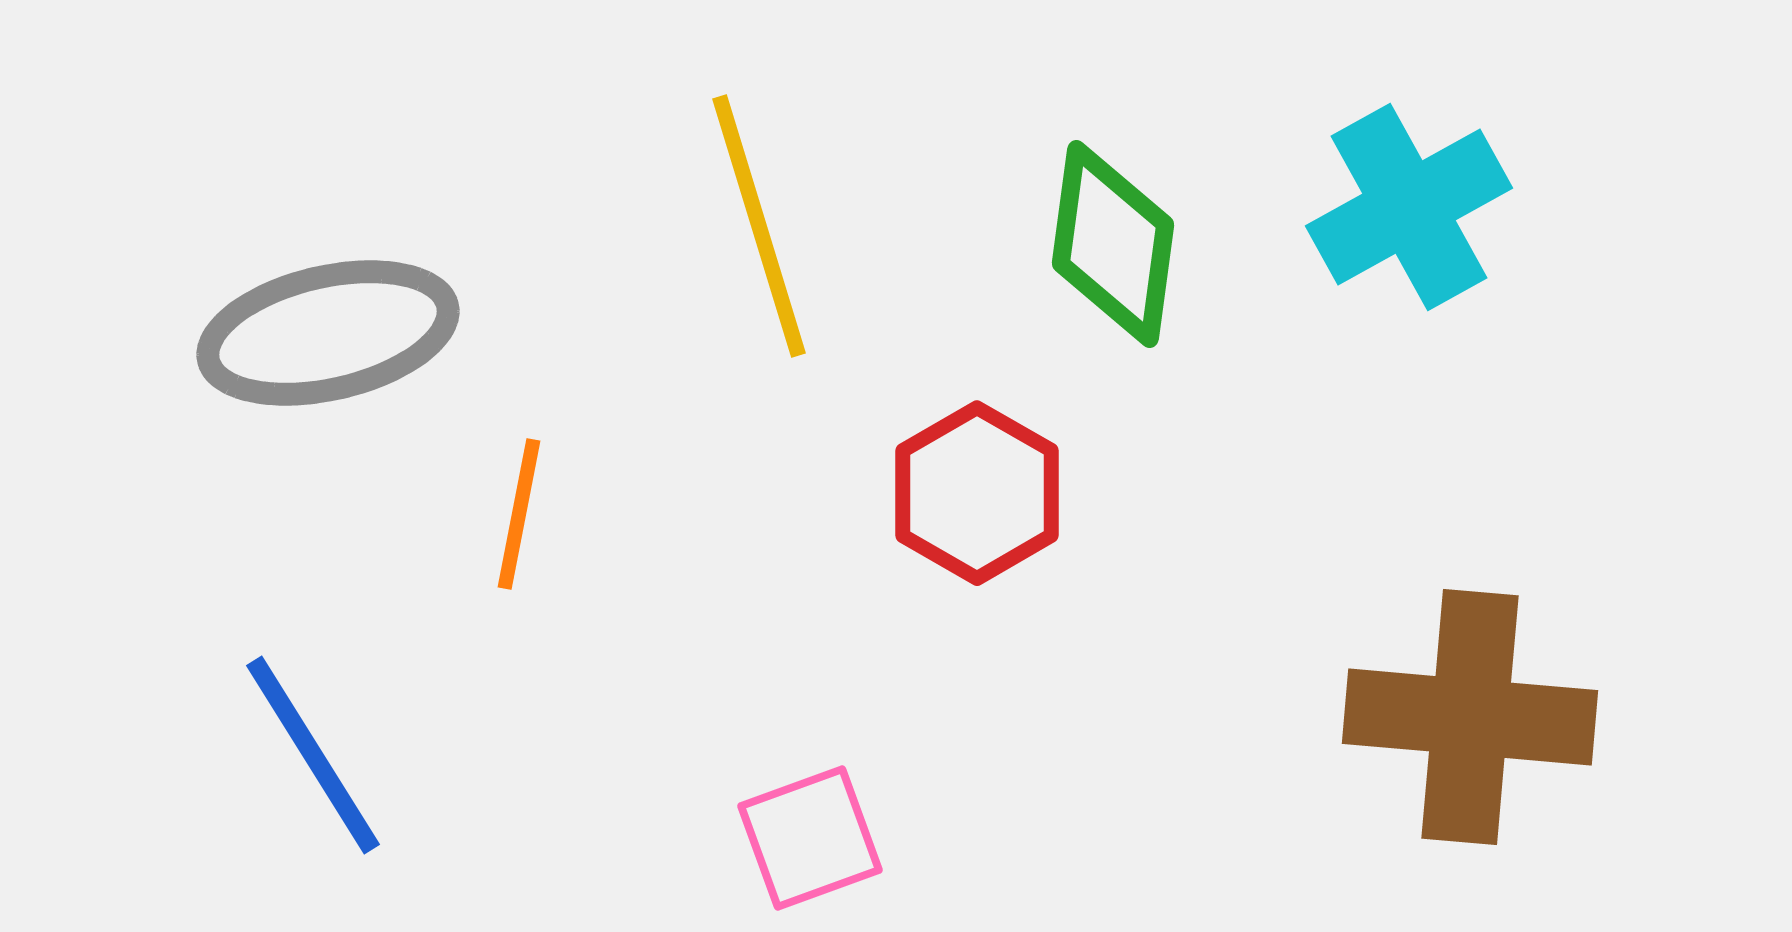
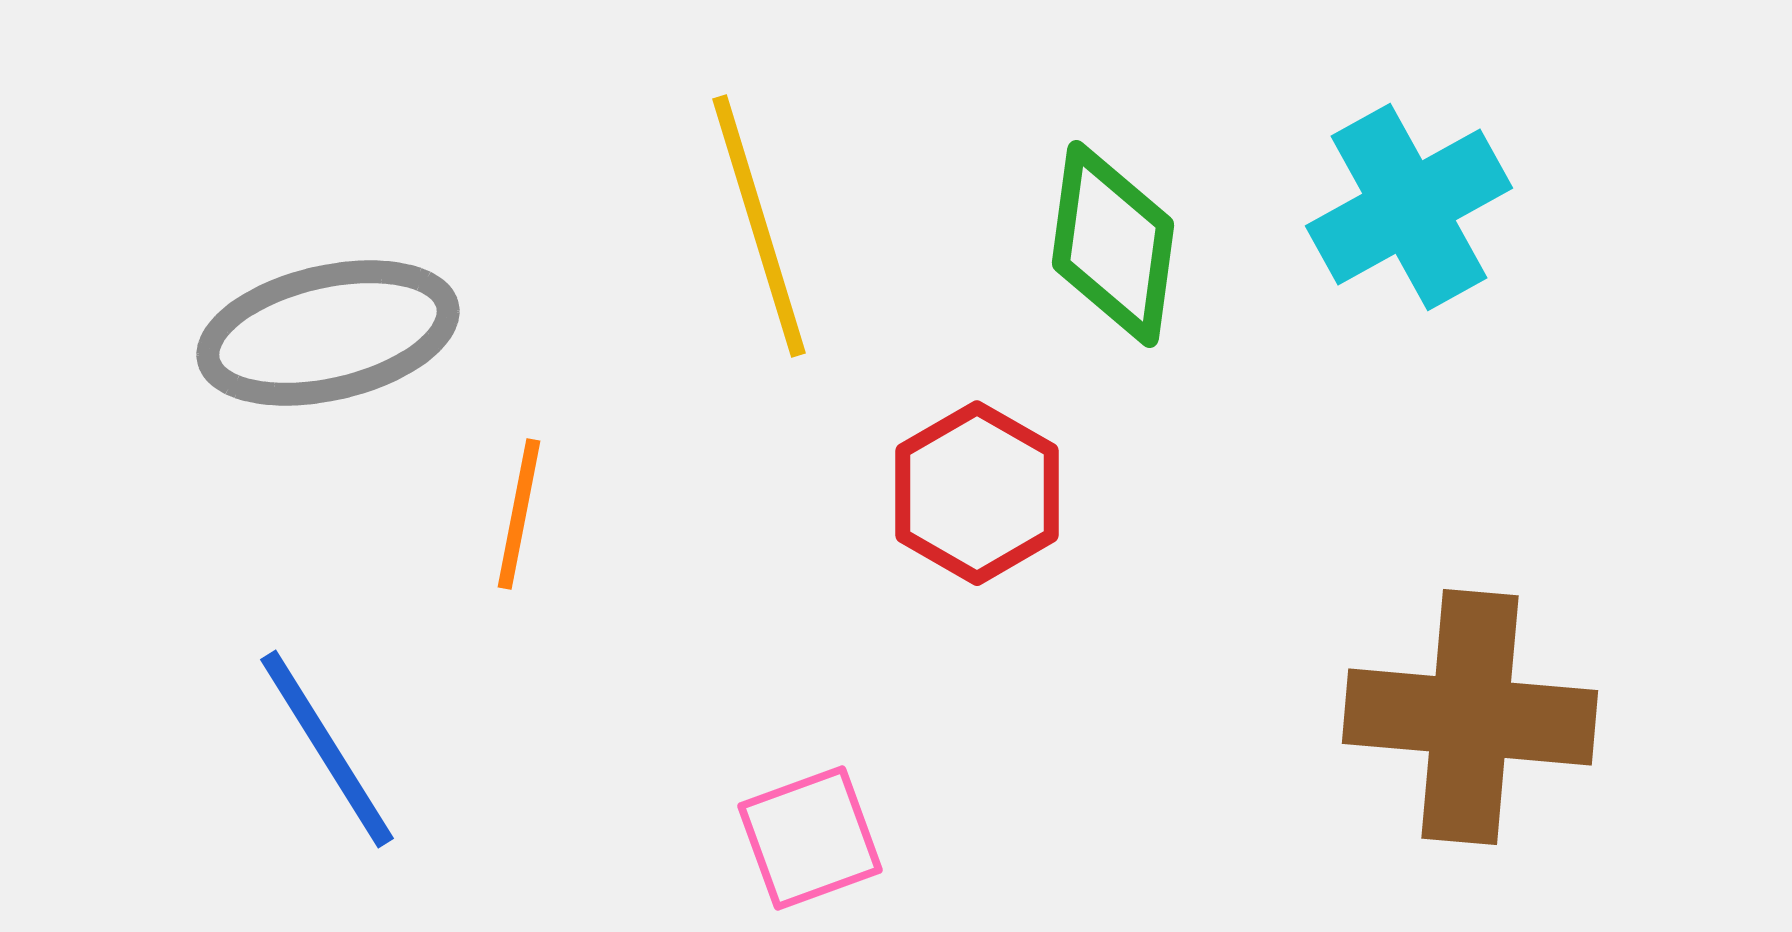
blue line: moved 14 px right, 6 px up
